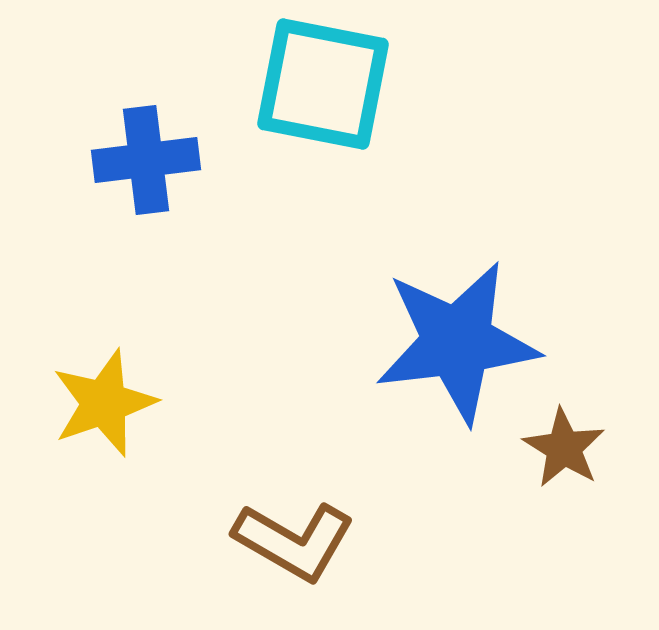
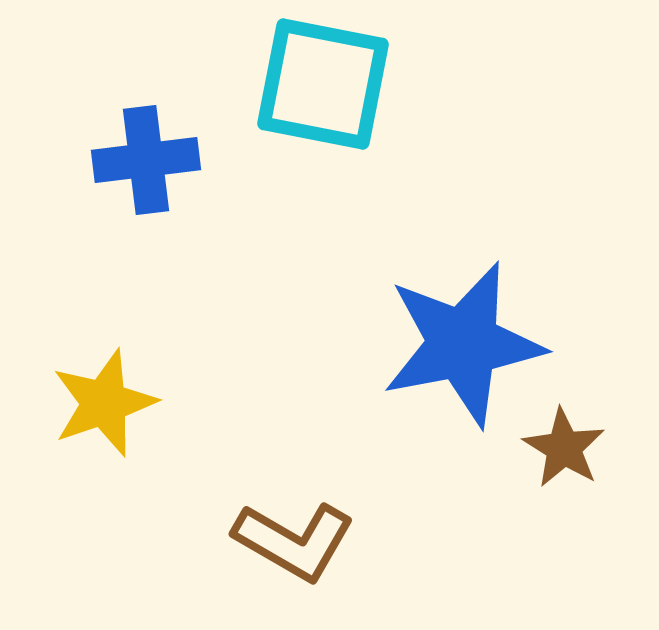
blue star: moved 6 px right, 2 px down; rotated 4 degrees counterclockwise
